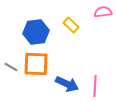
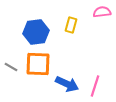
pink semicircle: moved 1 px left
yellow rectangle: rotated 63 degrees clockwise
orange square: moved 2 px right
pink line: rotated 15 degrees clockwise
